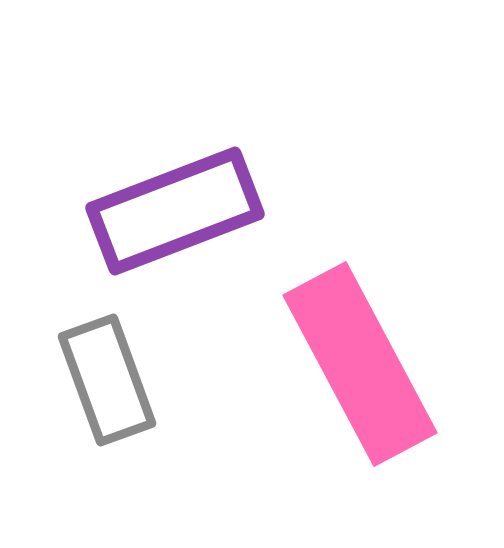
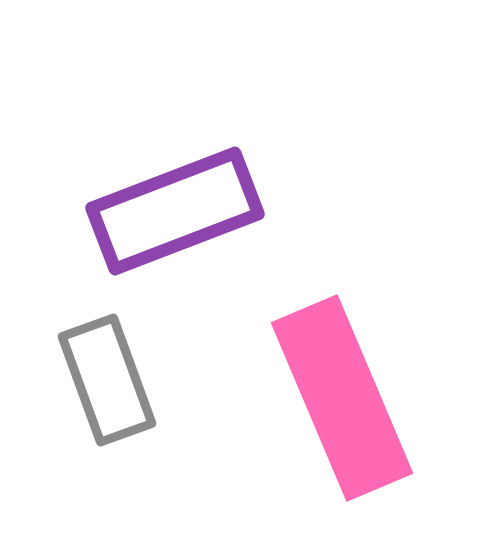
pink rectangle: moved 18 px left, 34 px down; rotated 5 degrees clockwise
